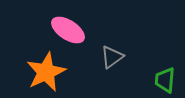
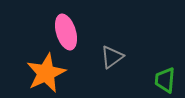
pink ellipse: moved 2 px left, 2 px down; rotated 40 degrees clockwise
orange star: moved 1 px down
